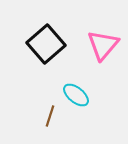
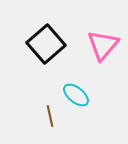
brown line: rotated 30 degrees counterclockwise
